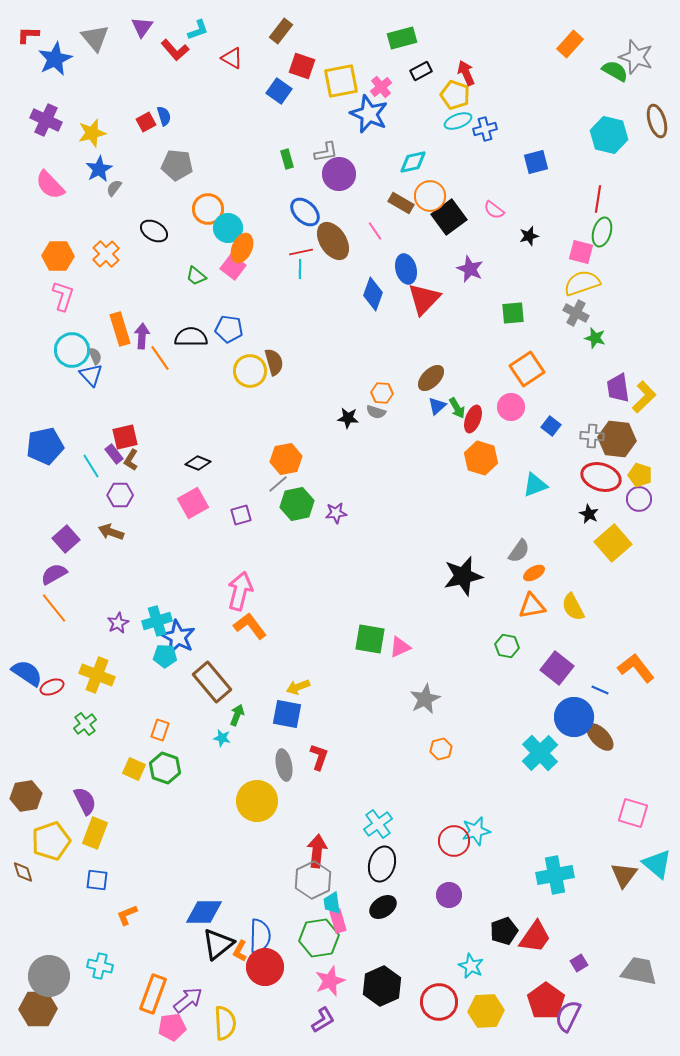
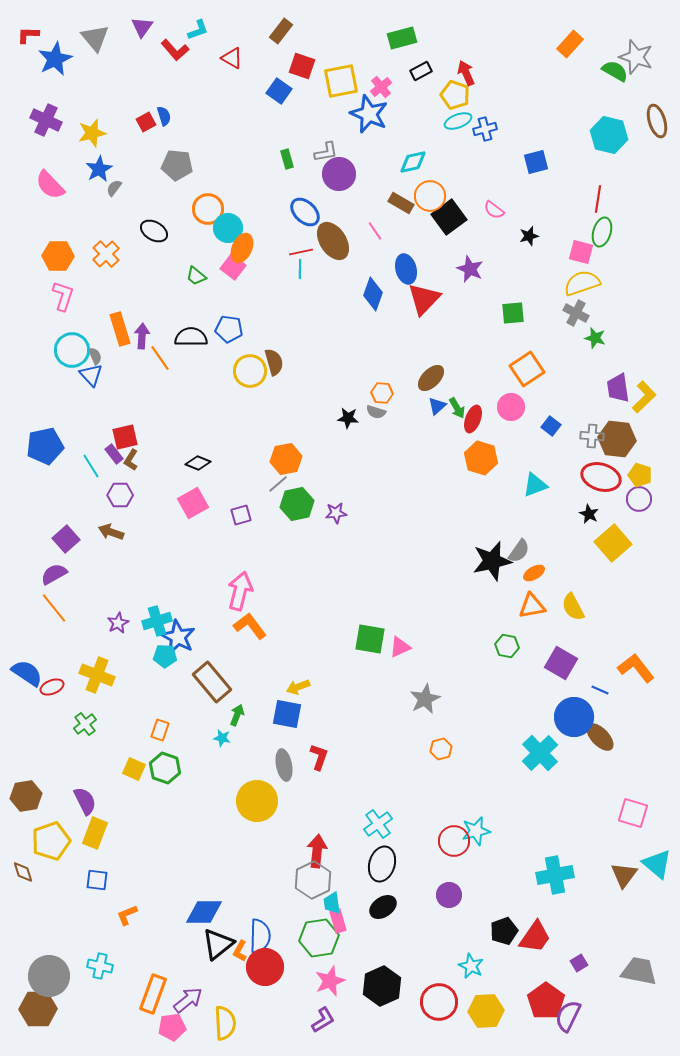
black star at (463, 576): moved 29 px right, 15 px up
purple square at (557, 668): moved 4 px right, 5 px up; rotated 8 degrees counterclockwise
